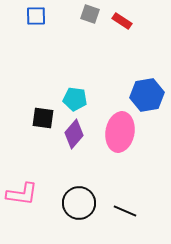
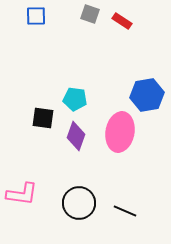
purple diamond: moved 2 px right, 2 px down; rotated 20 degrees counterclockwise
